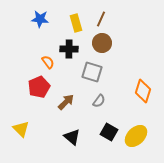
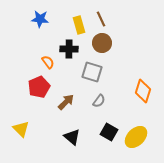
brown line: rotated 49 degrees counterclockwise
yellow rectangle: moved 3 px right, 2 px down
yellow ellipse: moved 1 px down
